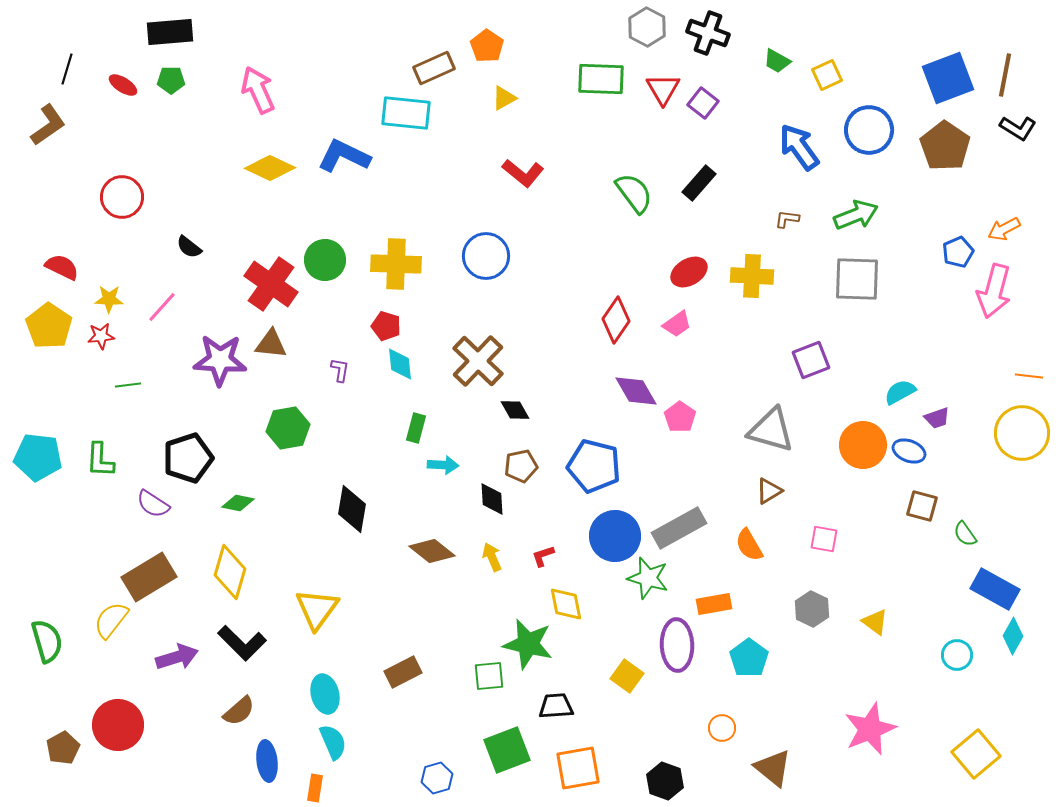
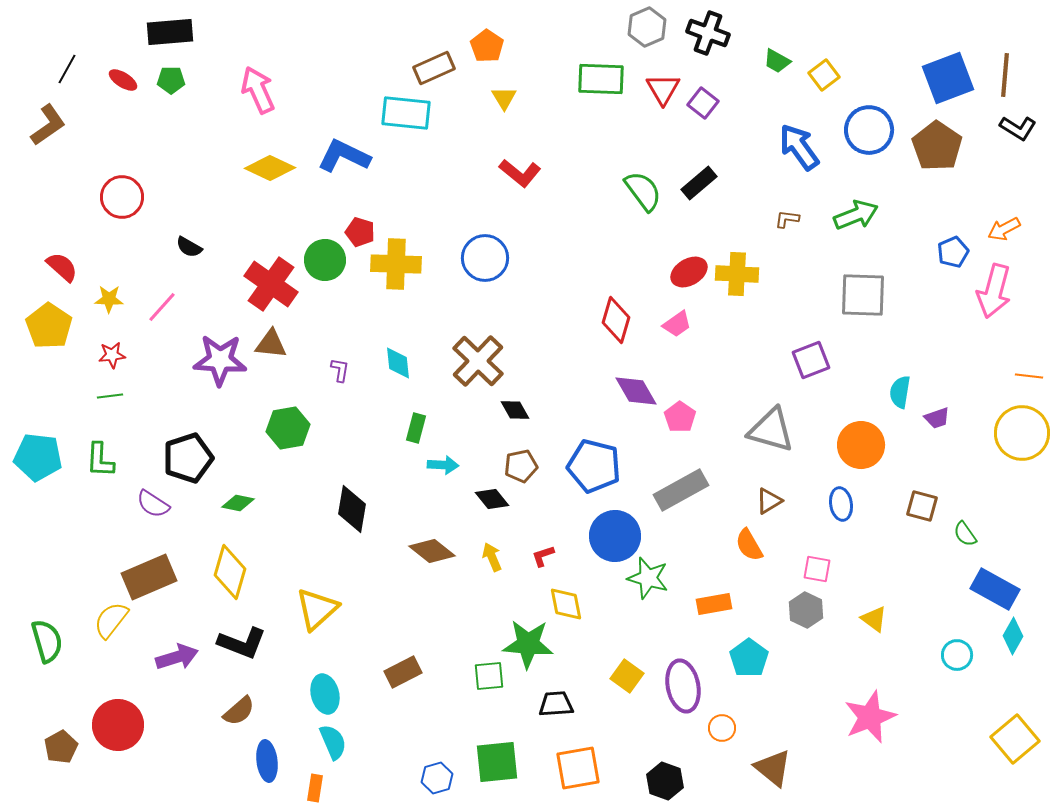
gray hexagon at (647, 27): rotated 9 degrees clockwise
black line at (67, 69): rotated 12 degrees clockwise
yellow square at (827, 75): moved 3 px left; rotated 12 degrees counterclockwise
brown line at (1005, 75): rotated 6 degrees counterclockwise
red ellipse at (123, 85): moved 5 px up
yellow triangle at (504, 98): rotated 32 degrees counterclockwise
brown pentagon at (945, 146): moved 8 px left
red L-shape at (523, 173): moved 3 px left
black rectangle at (699, 183): rotated 9 degrees clockwise
green semicircle at (634, 193): moved 9 px right, 2 px up
black semicircle at (189, 247): rotated 8 degrees counterclockwise
blue pentagon at (958, 252): moved 5 px left
blue circle at (486, 256): moved 1 px left, 2 px down
red semicircle at (62, 267): rotated 16 degrees clockwise
yellow cross at (752, 276): moved 15 px left, 2 px up
gray square at (857, 279): moved 6 px right, 16 px down
red diamond at (616, 320): rotated 18 degrees counterclockwise
red pentagon at (386, 326): moved 26 px left, 94 px up
red star at (101, 336): moved 11 px right, 19 px down
cyan diamond at (400, 364): moved 2 px left, 1 px up
green line at (128, 385): moved 18 px left, 11 px down
cyan semicircle at (900, 392): rotated 52 degrees counterclockwise
orange circle at (863, 445): moved 2 px left
blue ellipse at (909, 451): moved 68 px left, 53 px down; rotated 60 degrees clockwise
brown triangle at (769, 491): moved 10 px down
black diamond at (492, 499): rotated 36 degrees counterclockwise
gray rectangle at (679, 528): moved 2 px right, 38 px up
pink square at (824, 539): moved 7 px left, 30 px down
brown rectangle at (149, 577): rotated 8 degrees clockwise
yellow triangle at (317, 609): rotated 12 degrees clockwise
gray hexagon at (812, 609): moved 6 px left, 1 px down
yellow triangle at (875, 622): moved 1 px left, 3 px up
black L-shape at (242, 643): rotated 24 degrees counterclockwise
green star at (528, 644): rotated 9 degrees counterclockwise
purple ellipse at (677, 645): moved 6 px right, 41 px down; rotated 9 degrees counterclockwise
black trapezoid at (556, 706): moved 2 px up
pink star at (870, 729): moved 12 px up
brown pentagon at (63, 748): moved 2 px left, 1 px up
green square at (507, 750): moved 10 px left, 12 px down; rotated 15 degrees clockwise
yellow square at (976, 754): moved 39 px right, 15 px up
